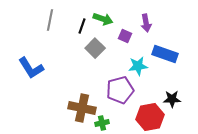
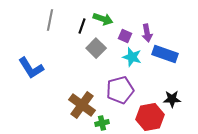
purple arrow: moved 1 px right, 10 px down
gray square: moved 1 px right
cyan star: moved 6 px left, 9 px up; rotated 24 degrees clockwise
brown cross: moved 3 px up; rotated 24 degrees clockwise
